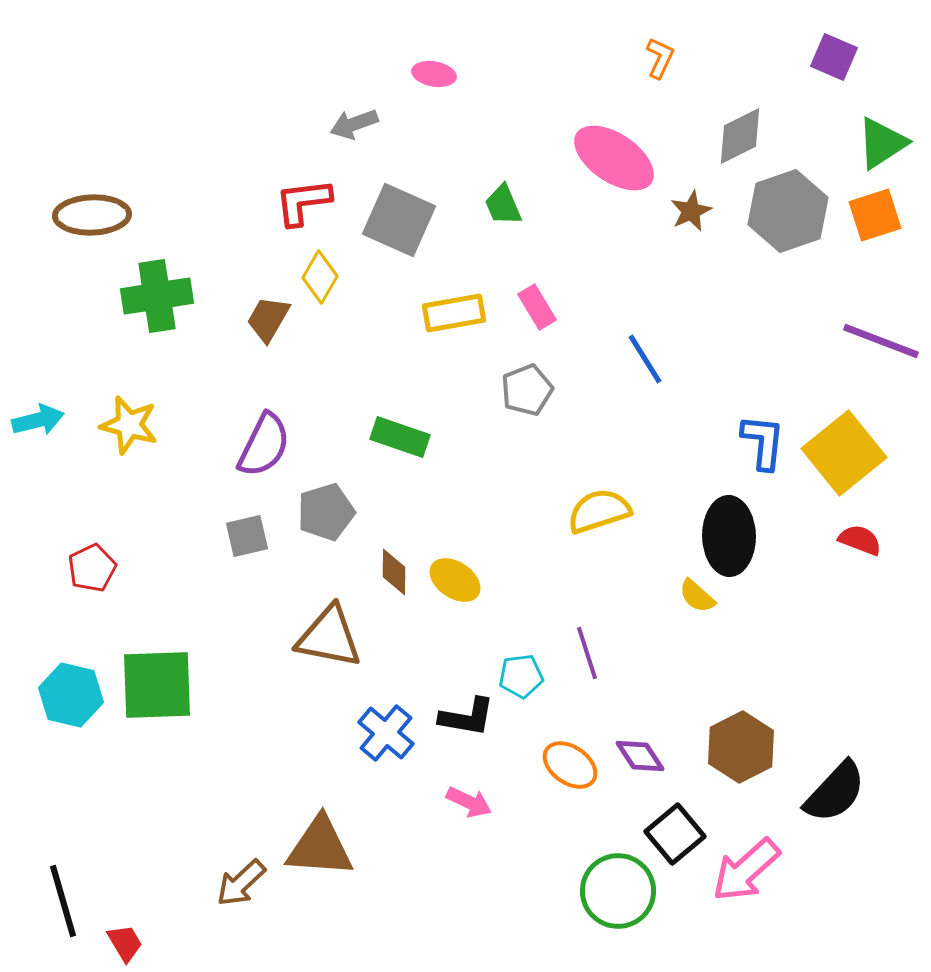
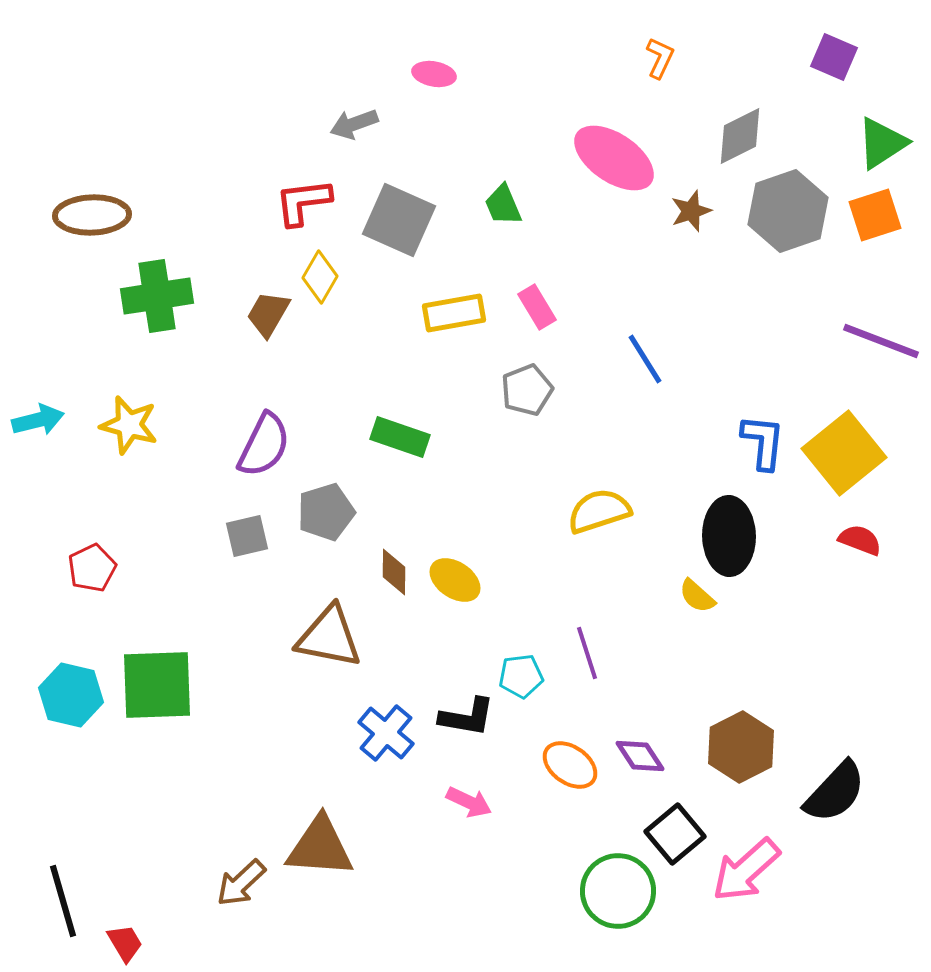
brown star at (691, 211): rotated 6 degrees clockwise
brown trapezoid at (268, 319): moved 5 px up
